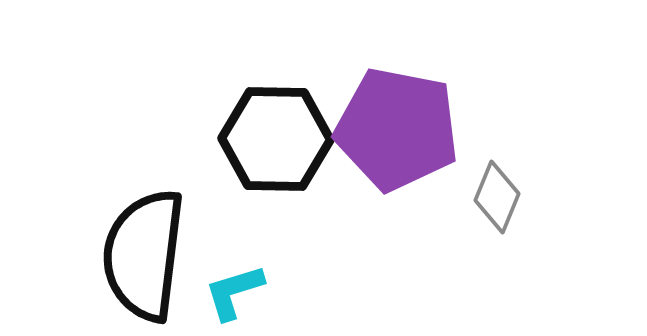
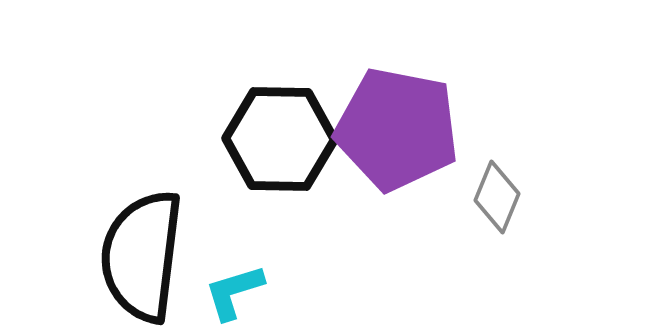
black hexagon: moved 4 px right
black semicircle: moved 2 px left, 1 px down
